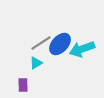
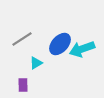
gray line: moved 19 px left, 4 px up
